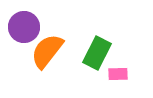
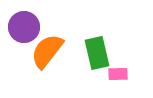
green rectangle: rotated 40 degrees counterclockwise
